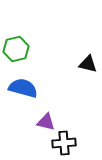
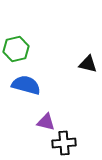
blue semicircle: moved 3 px right, 3 px up
